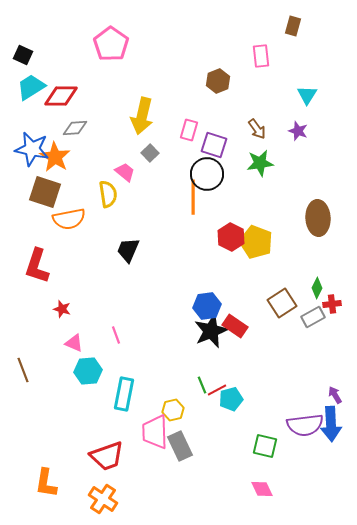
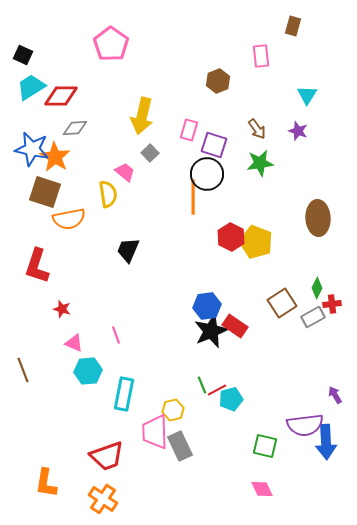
blue arrow at (331, 424): moved 5 px left, 18 px down
